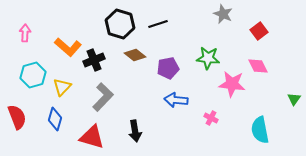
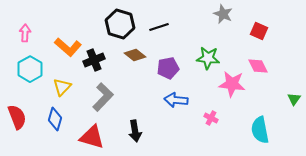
black line: moved 1 px right, 3 px down
red square: rotated 30 degrees counterclockwise
cyan hexagon: moved 3 px left, 6 px up; rotated 15 degrees counterclockwise
